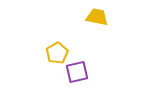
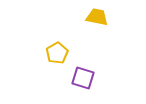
purple square: moved 6 px right, 6 px down; rotated 30 degrees clockwise
